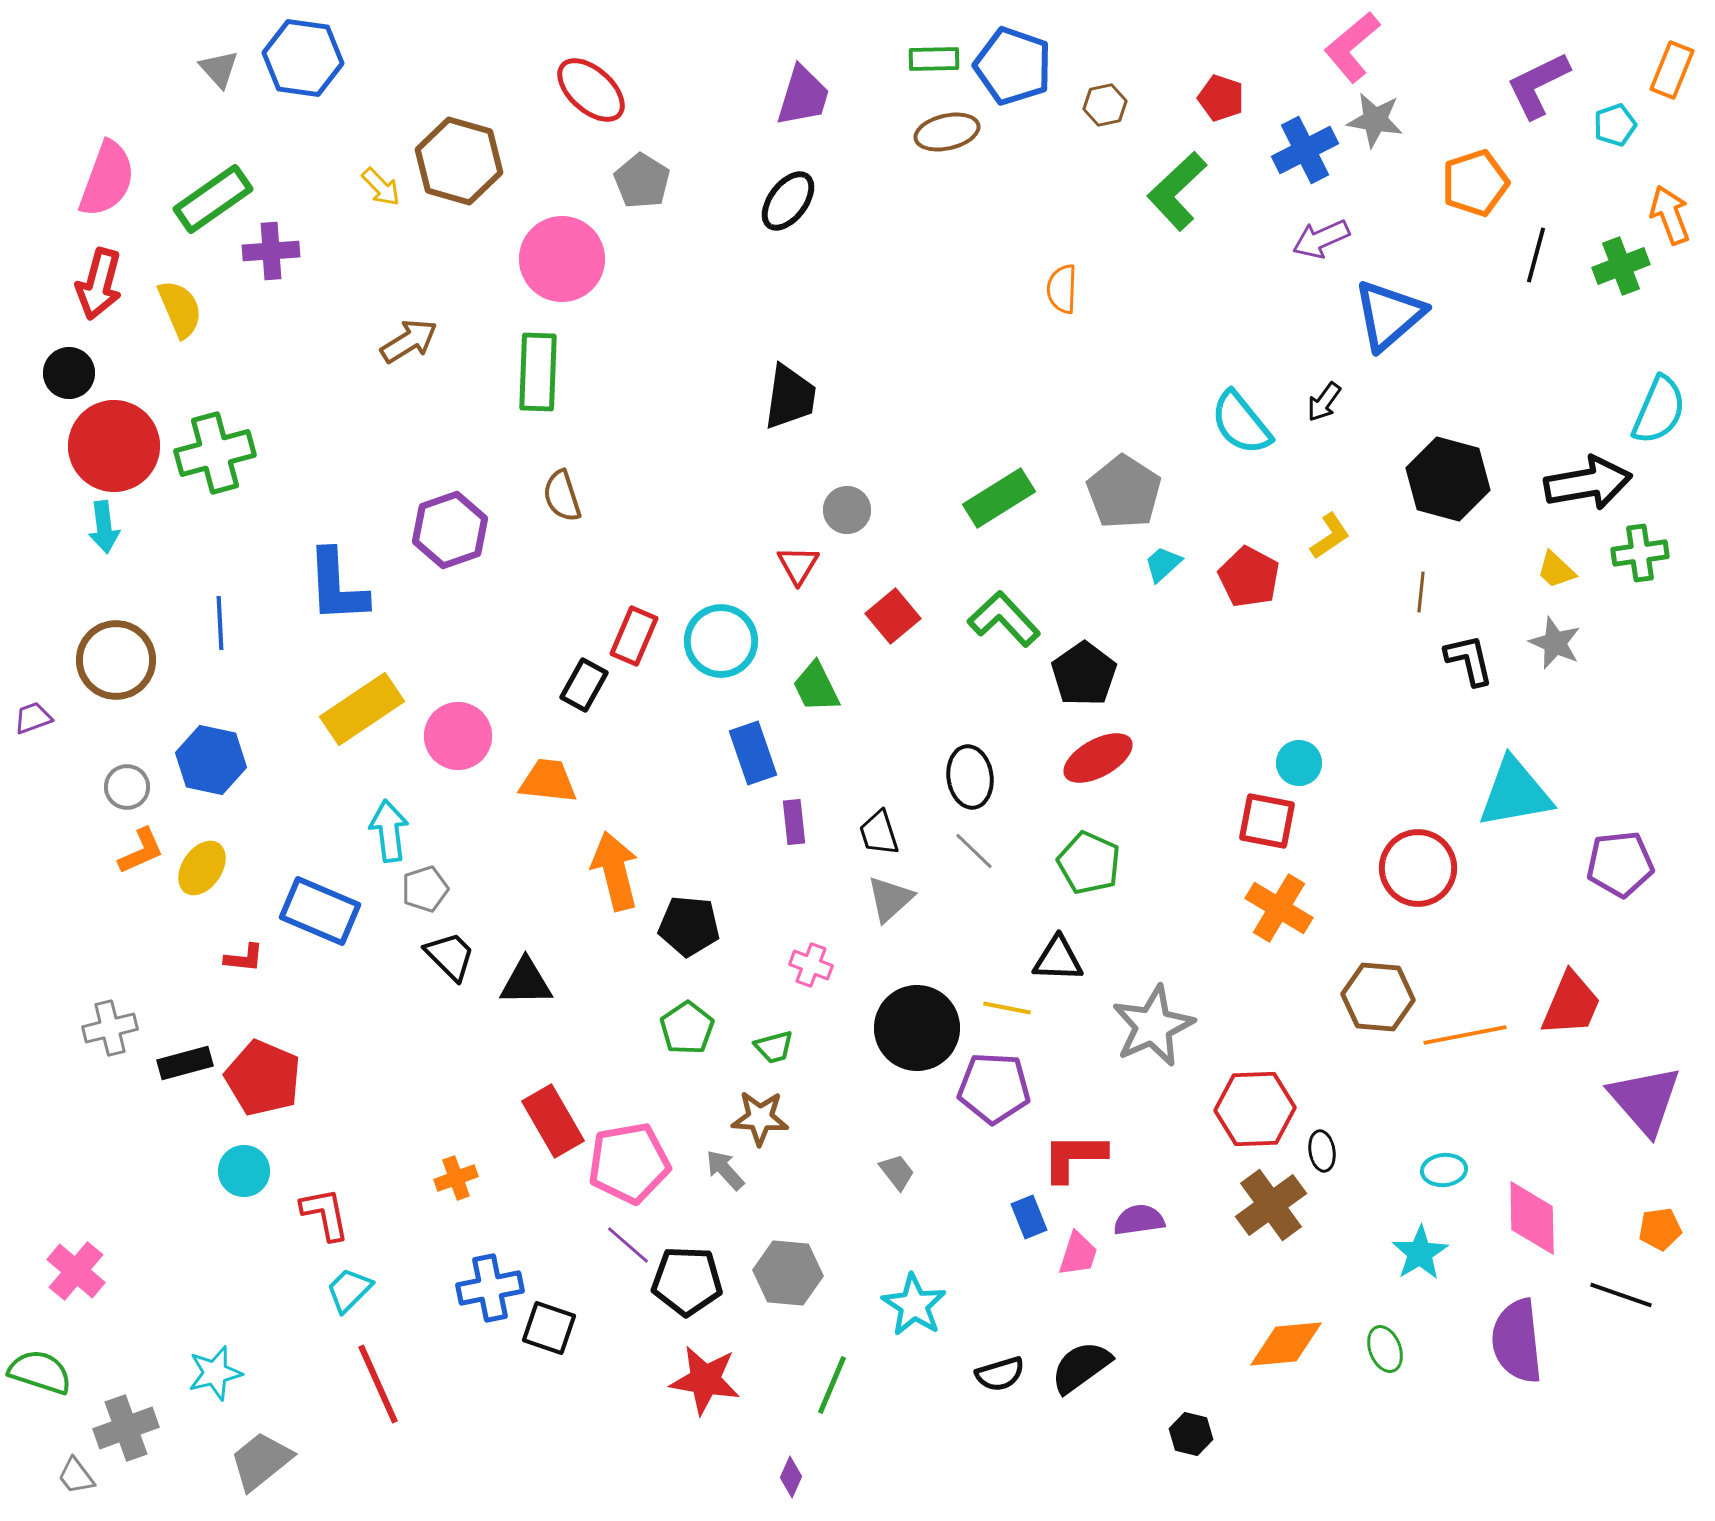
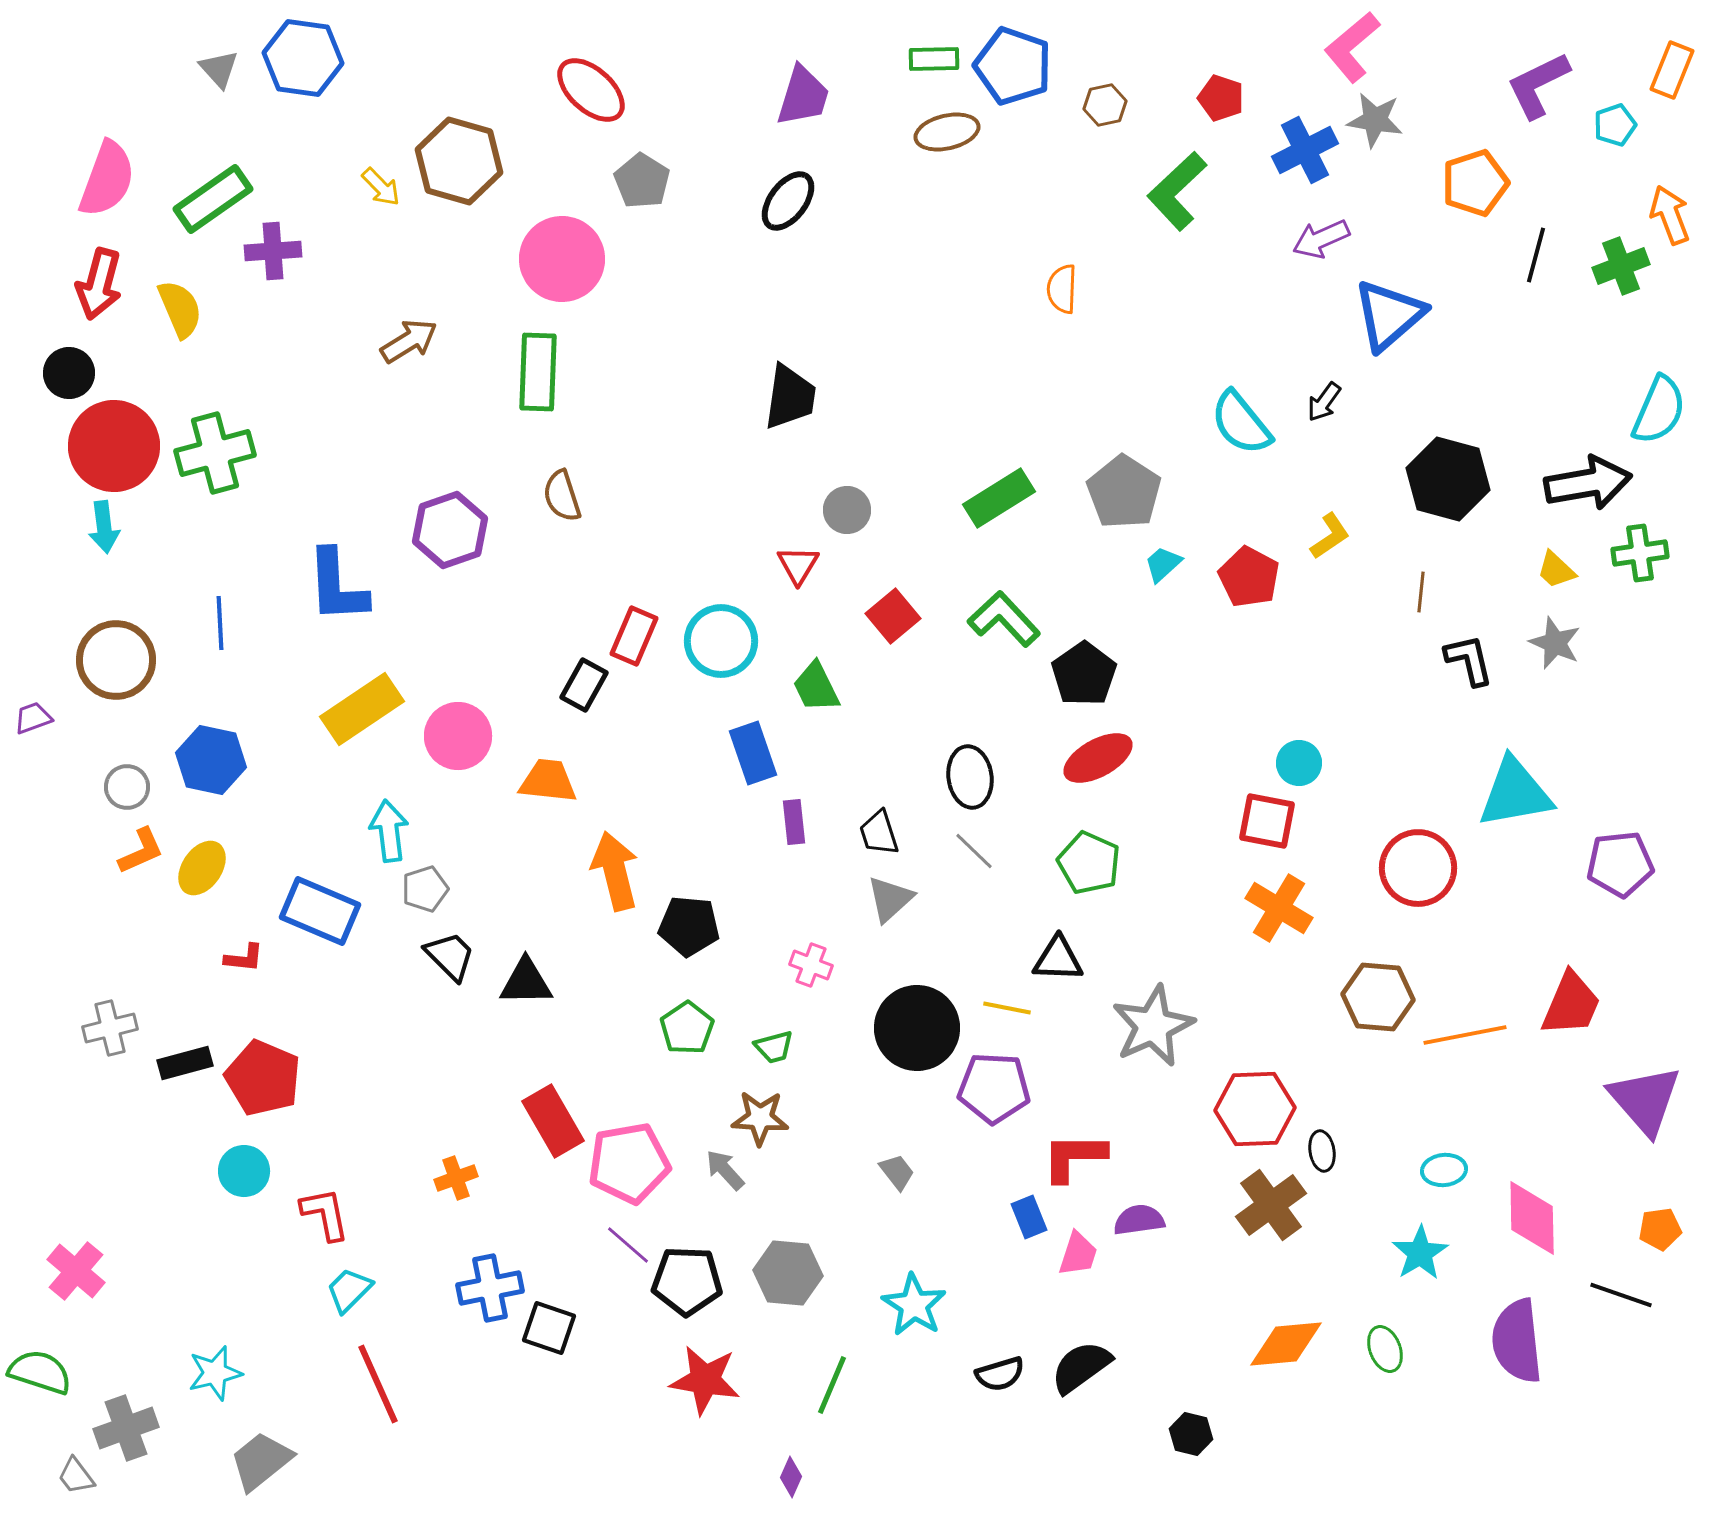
purple cross at (271, 251): moved 2 px right
